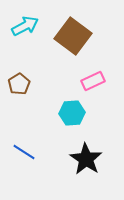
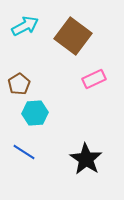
pink rectangle: moved 1 px right, 2 px up
cyan hexagon: moved 37 px left
